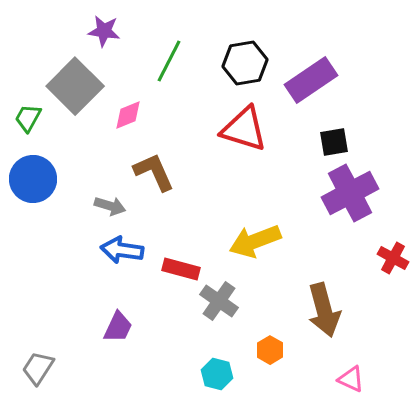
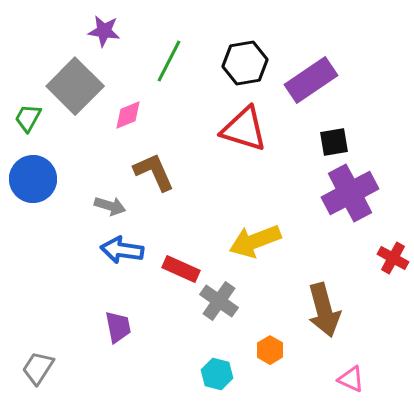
red rectangle: rotated 9 degrees clockwise
purple trapezoid: rotated 36 degrees counterclockwise
